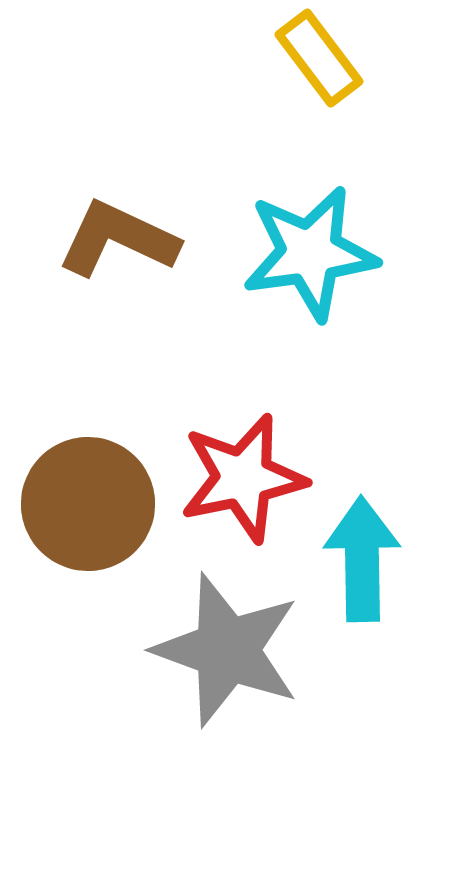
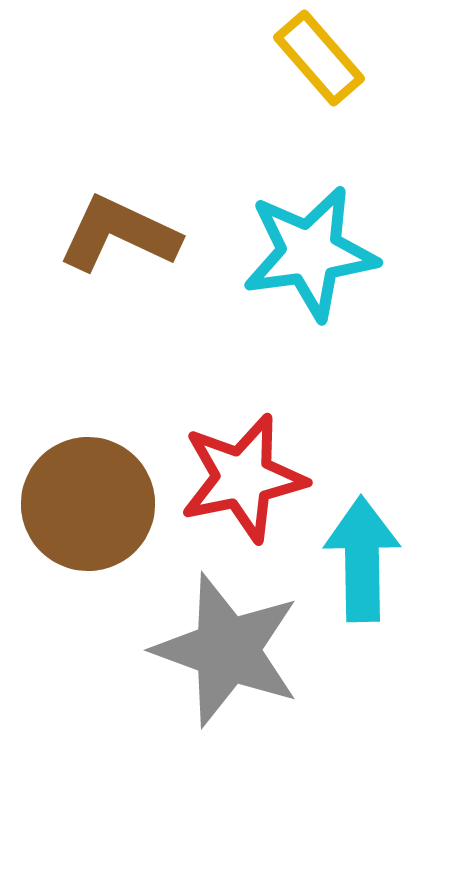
yellow rectangle: rotated 4 degrees counterclockwise
brown L-shape: moved 1 px right, 5 px up
